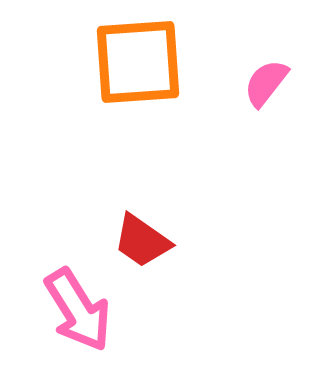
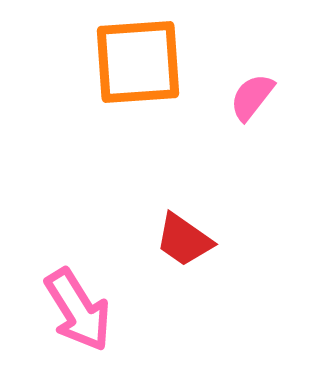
pink semicircle: moved 14 px left, 14 px down
red trapezoid: moved 42 px right, 1 px up
